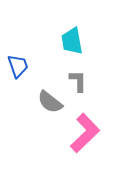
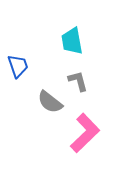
gray L-shape: rotated 15 degrees counterclockwise
